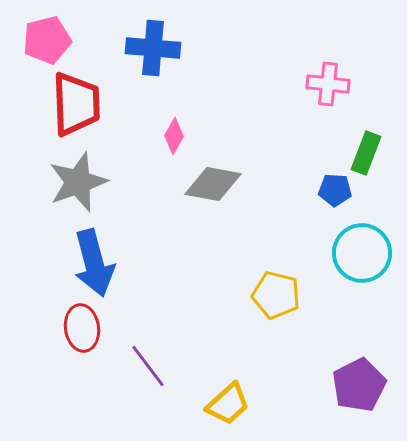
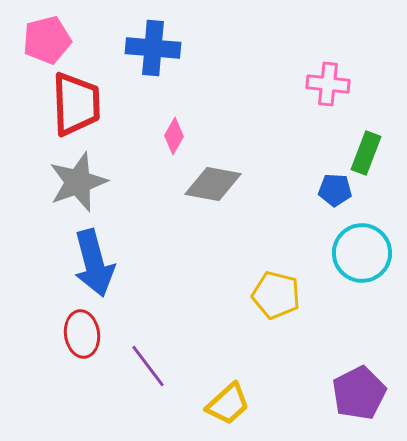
red ellipse: moved 6 px down
purple pentagon: moved 8 px down
